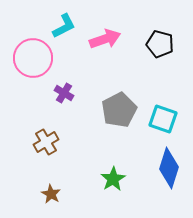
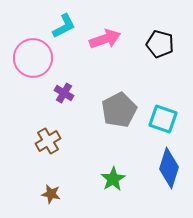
brown cross: moved 2 px right, 1 px up
brown star: rotated 18 degrees counterclockwise
